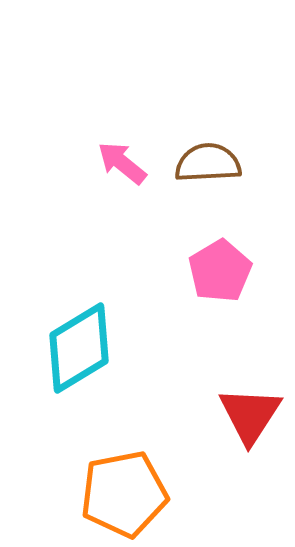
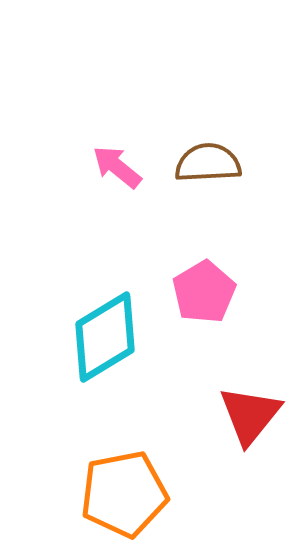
pink arrow: moved 5 px left, 4 px down
pink pentagon: moved 16 px left, 21 px down
cyan diamond: moved 26 px right, 11 px up
red triangle: rotated 6 degrees clockwise
